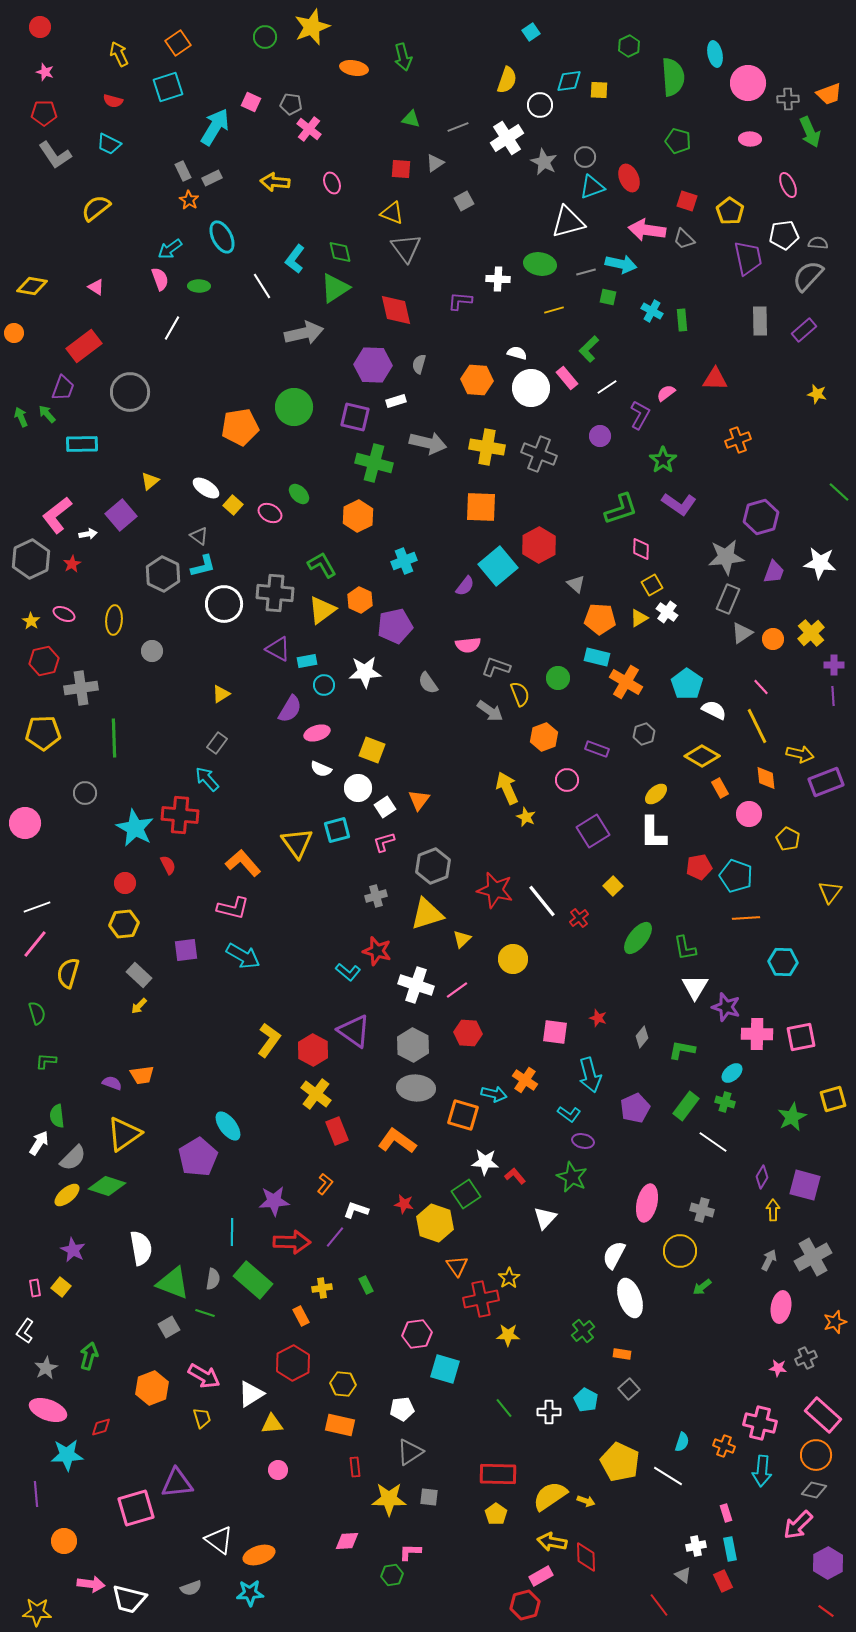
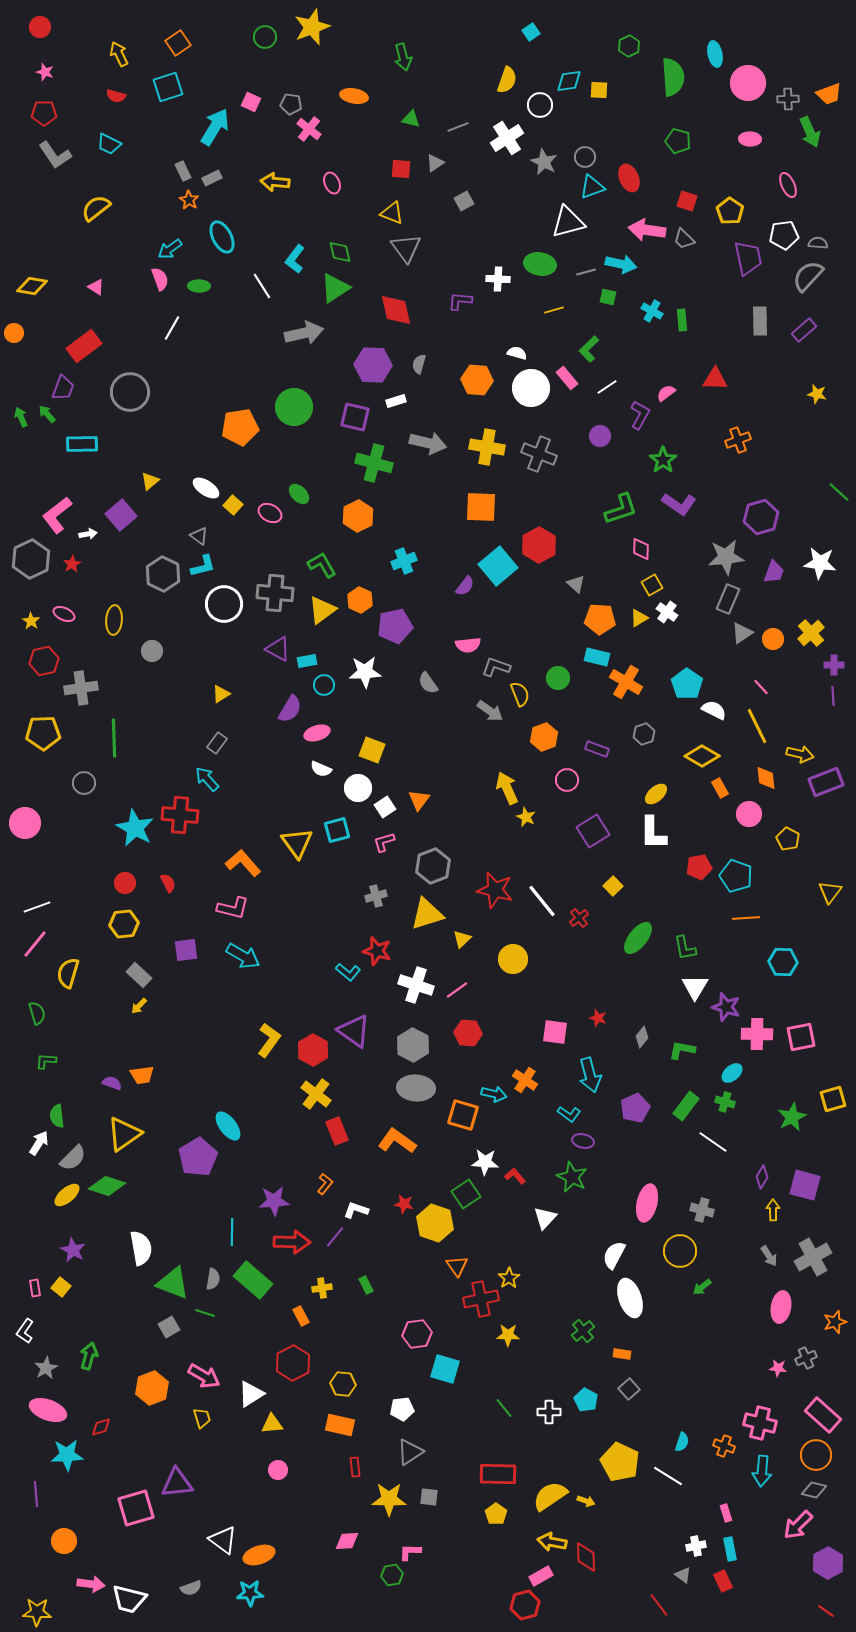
orange ellipse at (354, 68): moved 28 px down
red semicircle at (113, 101): moved 3 px right, 5 px up
gray circle at (85, 793): moved 1 px left, 10 px up
red semicircle at (168, 865): moved 18 px down
gray arrow at (769, 1260): moved 4 px up; rotated 120 degrees clockwise
white triangle at (219, 1540): moved 4 px right
